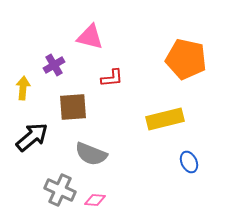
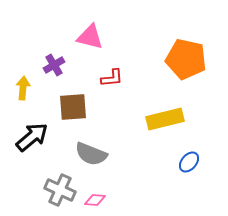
blue ellipse: rotated 65 degrees clockwise
